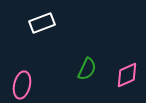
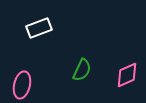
white rectangle: moved 3 px left, 5 px down
green semicircle: moved 5 px left, 1 px down
